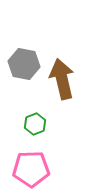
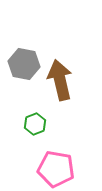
brown arrow: moved 2 px left, 1 px down
pink pentagon: moved 25 px right; rotated 12 degrees clockwise
